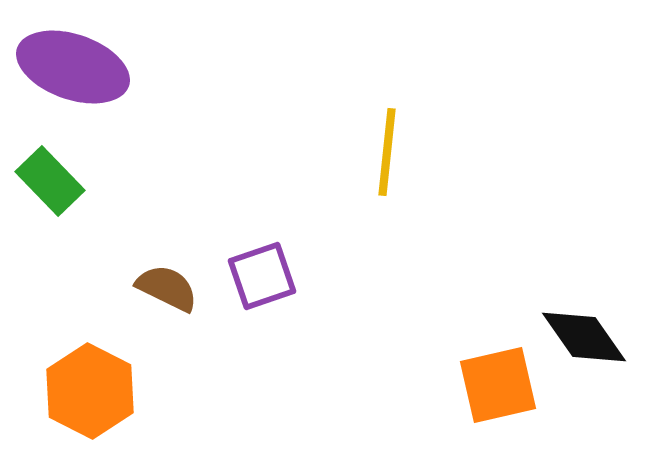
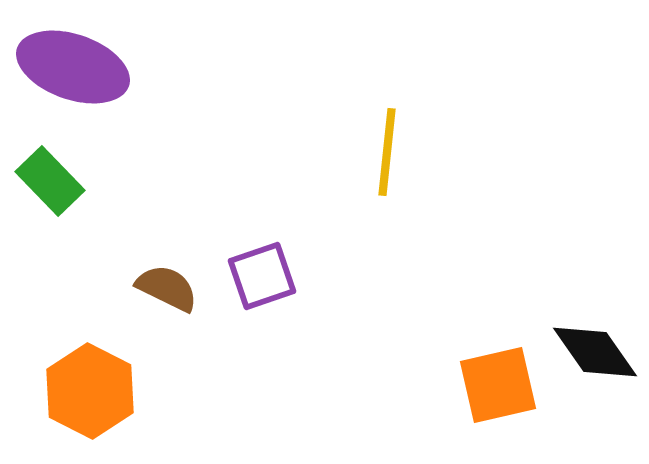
black diamond: moved 11 px right, 15 px down
